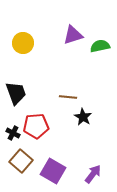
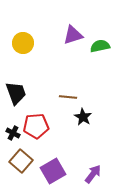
purple square: rotated 30 degrees clockwise
